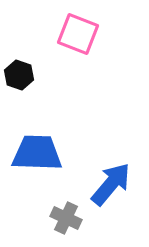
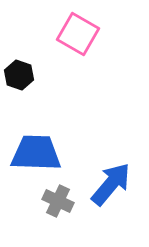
pink square: rotated 9 degrees clockwise
blue trapezoid: moved 1 px left
gray cross: moved 8 px left, 17 px up
